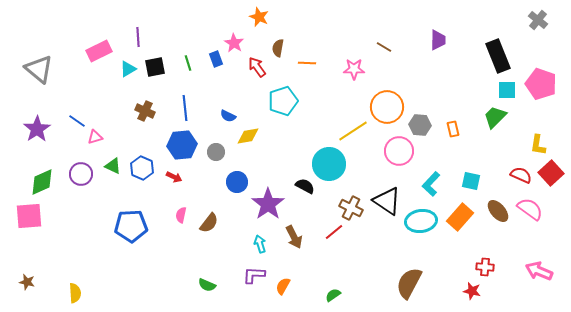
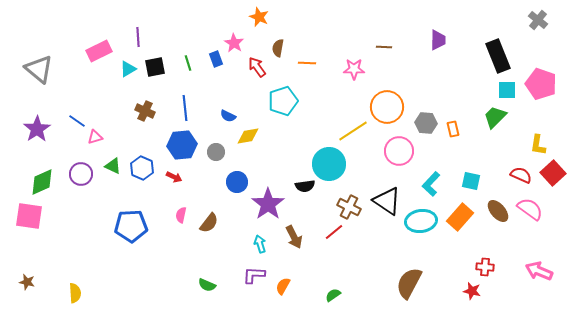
brown line at (384, 47): rotated 28 degrees counterclockwise
gray hexagon at (420, 125): moved 6 px right, 2 px up
red square at (551, 173): moved 2 px right
black semicircle at (305, 186): rotated 144 degrees clockwise
brown cross at (351, 208): moved 2 px left, 1 px up
pink square at (29, 216): rotated 12 degrees clockwise
